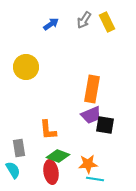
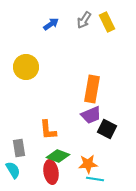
black square: moved 2 px right, 4 px down; rotated 18 degrees clockwise
